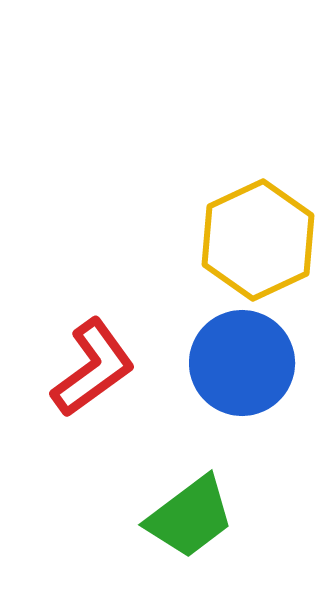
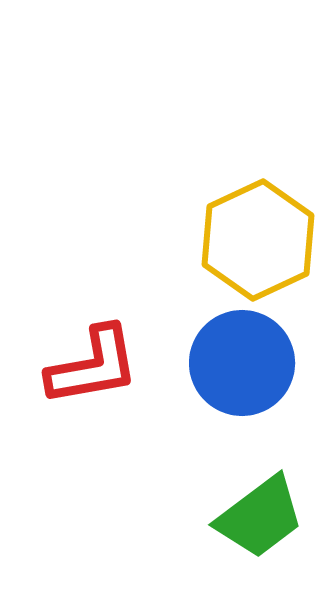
red L-shape: moved 2 px up; rotated 26 degrees clockwise
green trapezoid: moved 70 px right
